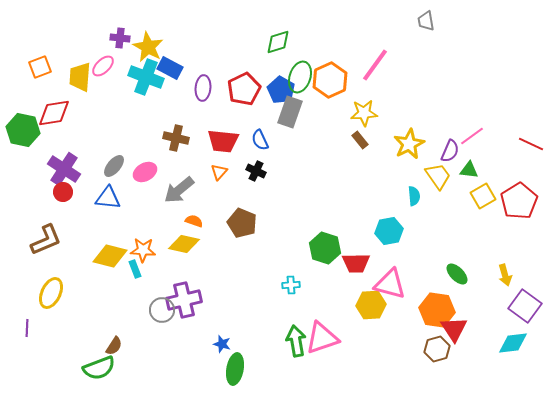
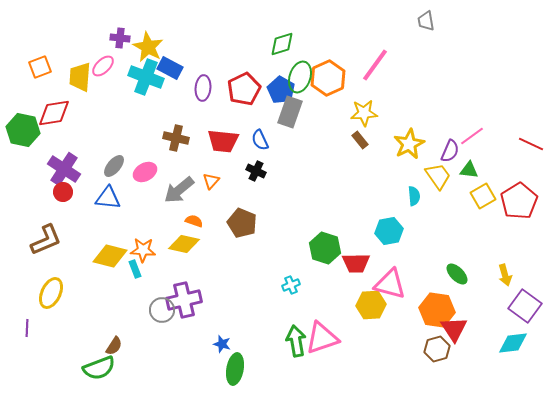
green diamond at (278, 42): moved 4 px right, 2 px down
orange hexagon at (330, 80): moved 2 px left, 2 px up
orange triangle at (219, 172): moved 8 px left, 9 px down
cyan cross at (291, 285): rotated 18 degrees counterclockwise
